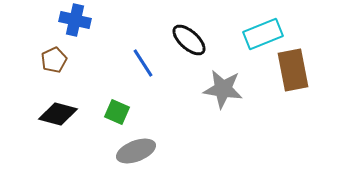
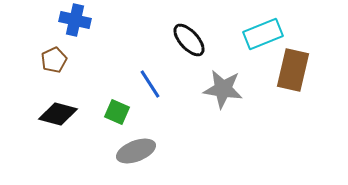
black ellipse: rotated 6 degrees clockwise
blue line: moved 7 px right, 21 px down
brown rectangle: rotated 24 degrees clockwise
